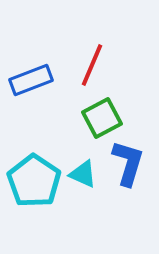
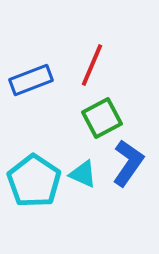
blue L-shape: rotated 18 degrees clockwise
